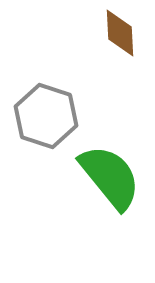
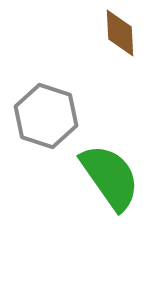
green semicircle: rotated 4 degrees clockwise
